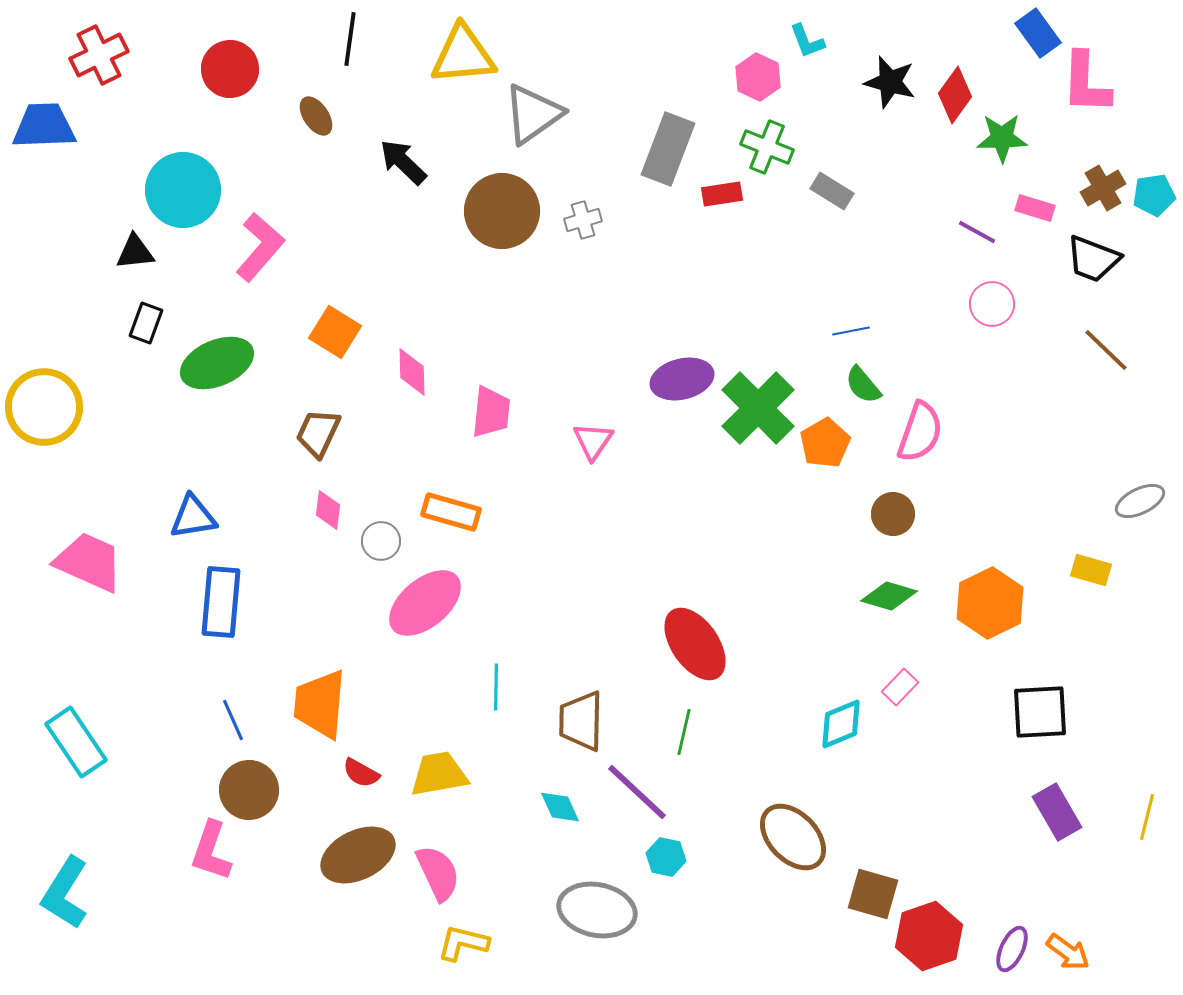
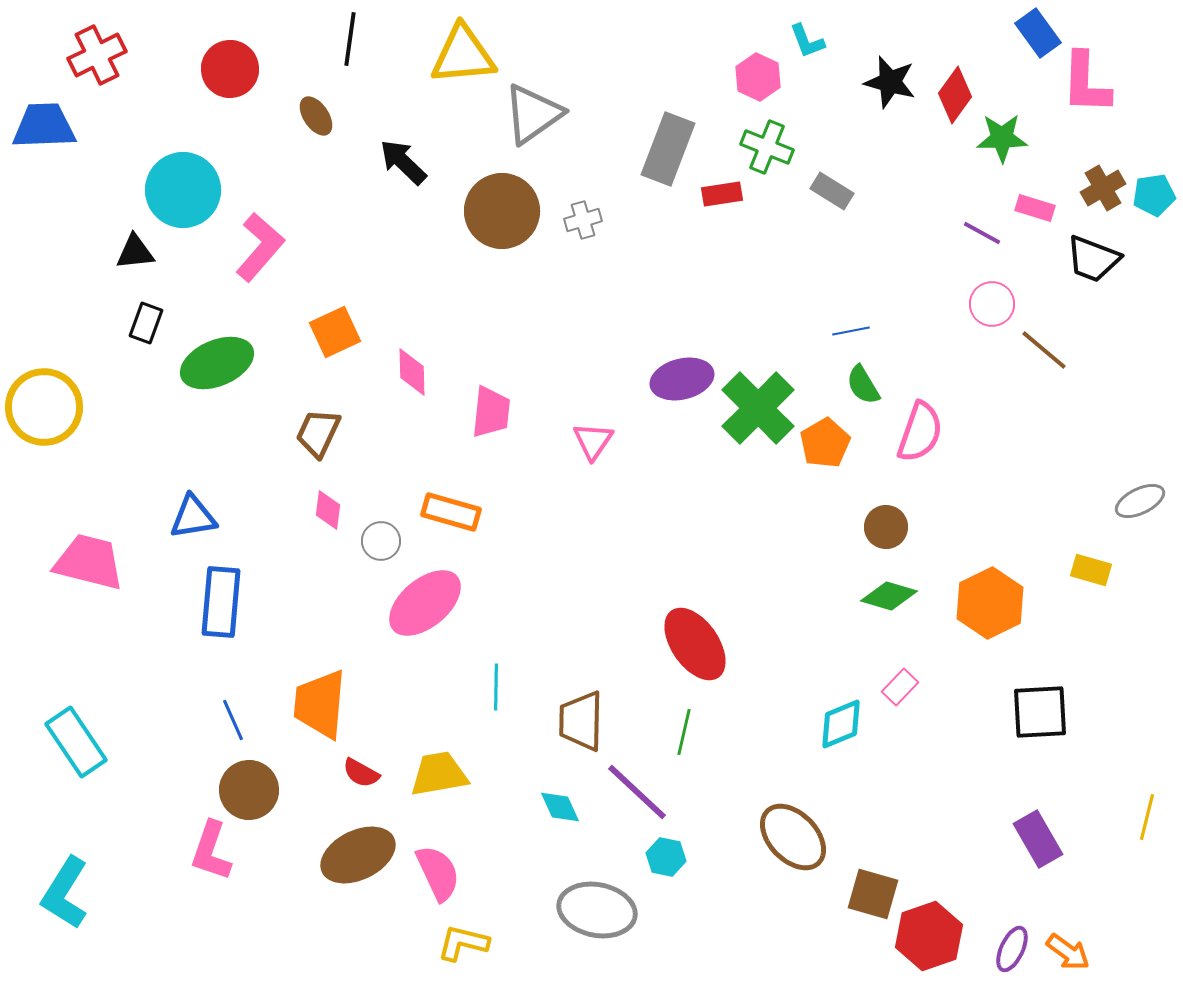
red cross at (99, 55): moved 2 px left
purple line at (977, 232): moved 5 px right, 1 px down
orange square at (335, 332): rotated 33 degrees clockwise
brown line at (1106, 350): moved 62 px left; rotated 4 degrees counterclockwise
green semicircle at (863, 385): rotated 9 degrees clockwise
brown circle at (893, 514): moved 7 px left, 13 px down
pink trapezoid at (89, 562): rotated 10 degrees counterclockwise
purple rectangle at (1057, 812): moved 19 px left, 27 px down
